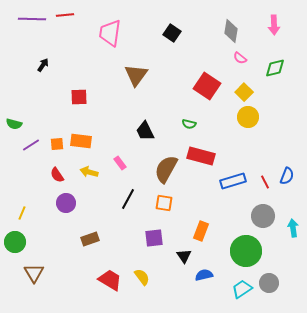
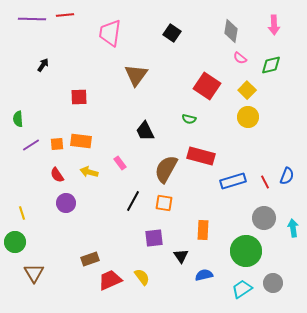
green diamond at (275, 68): moved 4 px left, 3 px up
yellow square at (244, 92): moved 3 px right, 2 px up
green semicircle at (14, 124): moved 4 px right, 5 px up; rotated 70 degrees clockwise
green semicircle at (189, 124): moved 5 px up
black line at (128, 199): moved 5 px right, 2 px down
yellow line at (22, 213): rotated 40 degrees counterclockwise
gray circle at (263, 216): moved 1 px right, 2 px down
orange rectangle at (201, 231): moved 2 px right, 1 px up; rotated 18 degrees counterclockwise
brown rectangle at (90, 239): moved 20 px down
black triangle at (184, 256): moved 3 px left
red trapezoid at (110, 280): rotated 55 degrees counterclockwise
gray circle at (269, 283): moved 4 px right
